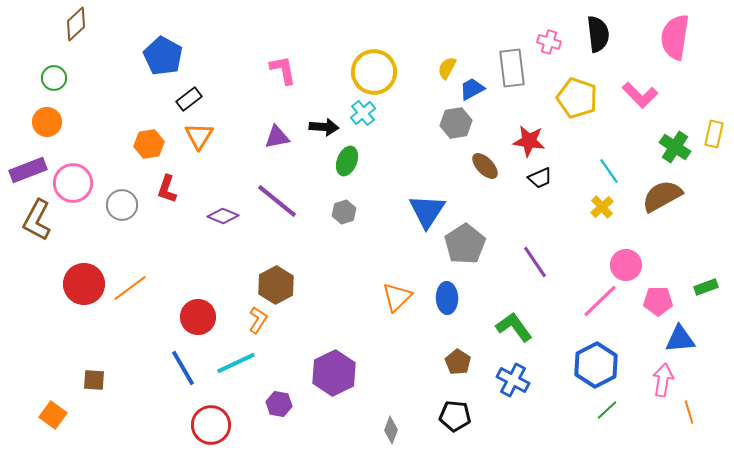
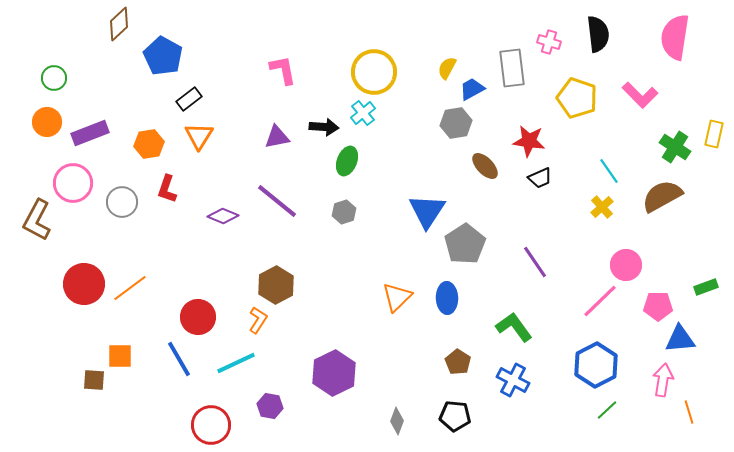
brown diamond at (76, 24): moved 43 px right
purple rectangle at (28, 170): moved 62 px right, 37 px up
gray circle at (122, 205): moved 3 px up
pink pentagon at (658, 301): moved 5 px down
blue line at (183, 368): moved 4 px left, 9 px up
purple hexagon at (279, 404): moved 9 px left, 2 px down
orange square at (53, 415): moved 67 px right, 59 px up; rotated 36 degrees counterclockwise
gray diamond at (391, 430): moved 6 px right, 9 px up
